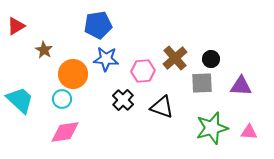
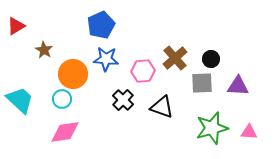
blue pentagon: moved 3 px right; rotated 16 degrees counterclockwise
purple triangle: moved 3 px left
